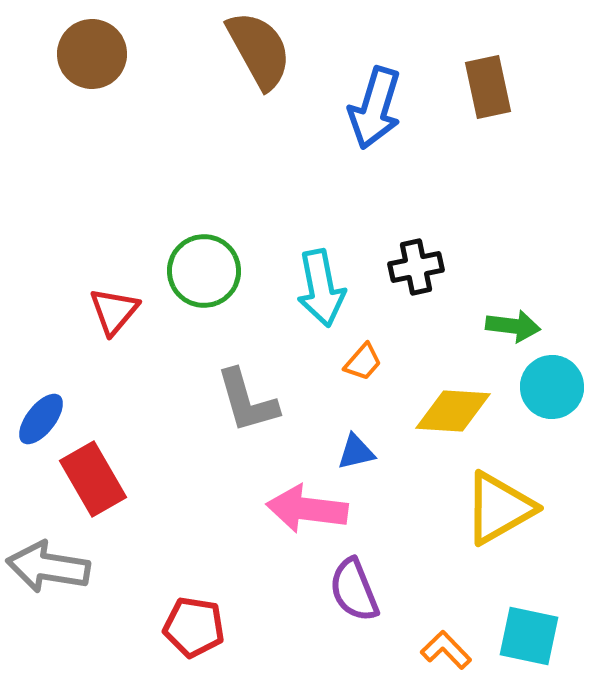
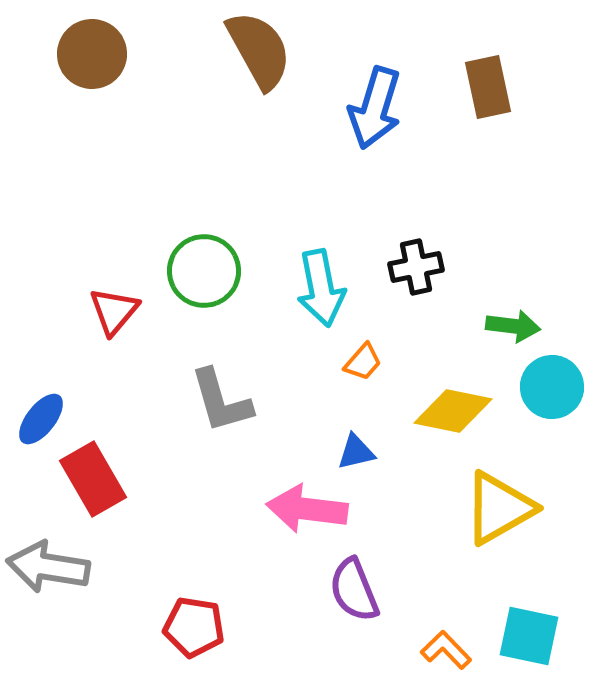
gray L-shape: moved 26 px left
yellow diamond: rotated 8 degrees clockwise
